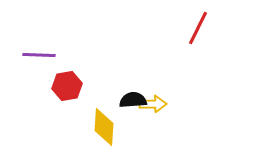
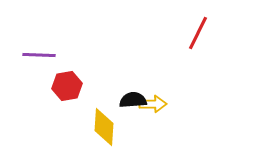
red line: moved 5 px down
